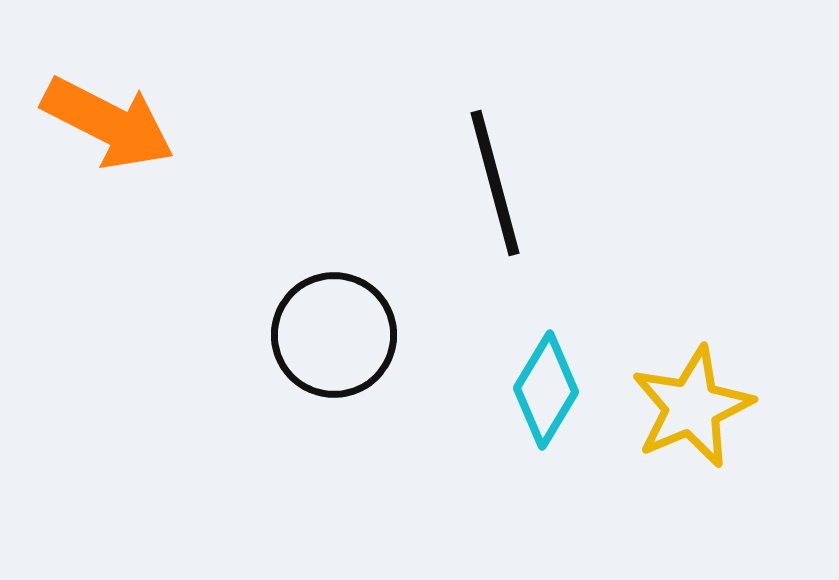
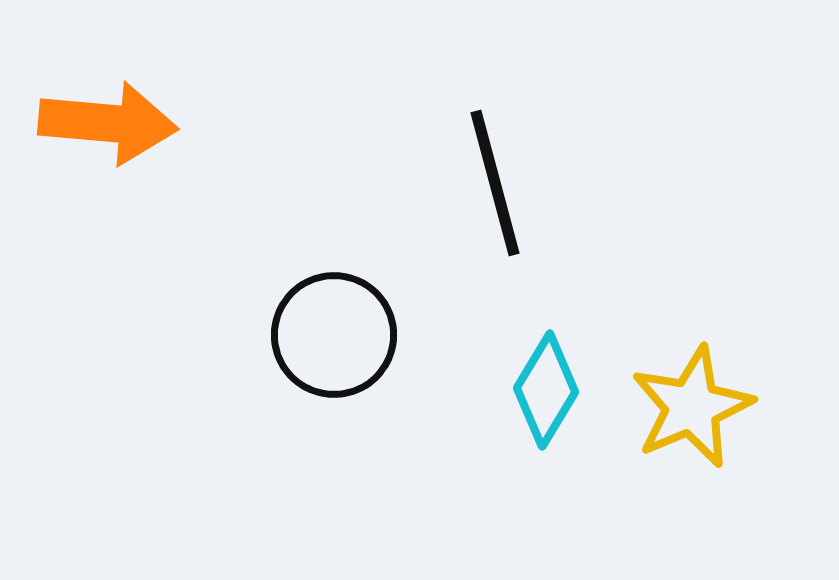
orange arrow: rotated 22 degrees counterclockwise
